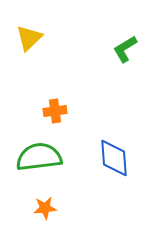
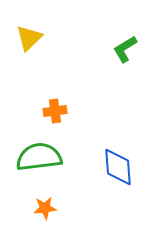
blue diamond: moved 4 px right, 9 px down
